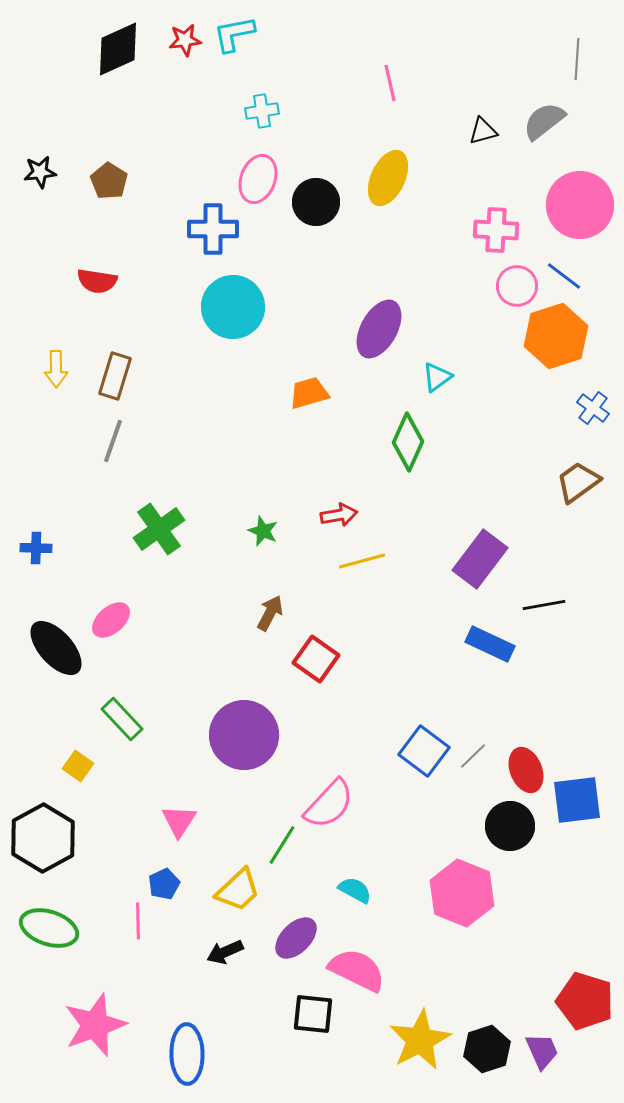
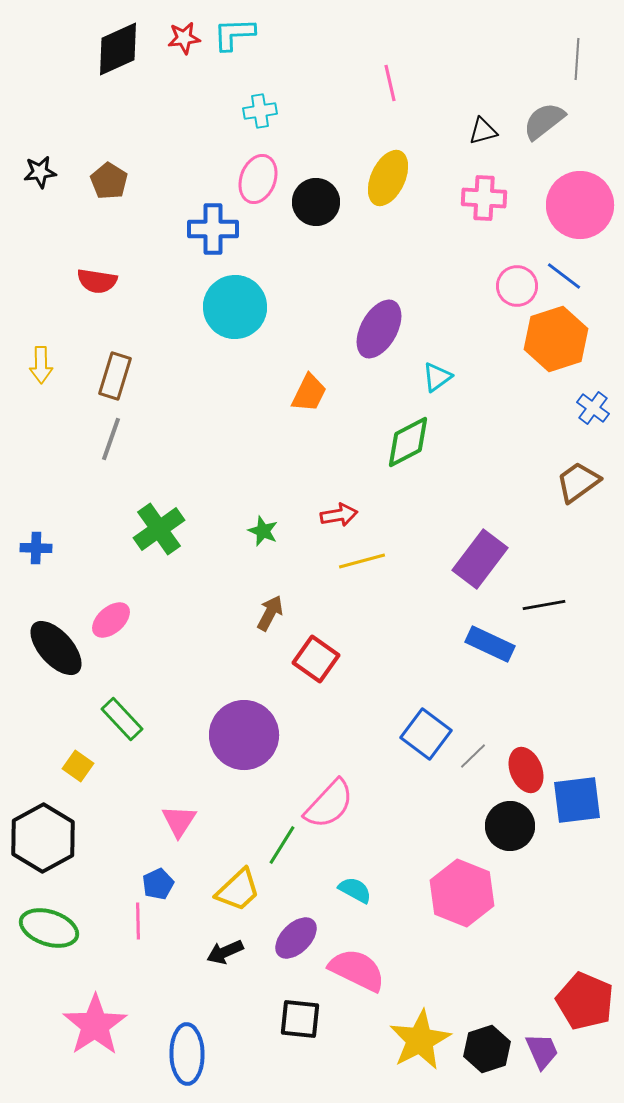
cyan L-shape at (234, 34): rotated 9 degrees clockwise
red star at (185, 40): moved 1 px left, 2 px up
cyan cross at (262, 111): moved 2 px left
pink cross at (496, 230): moved 12 px left, 32 px up
cyan circle at (233, 307): moved 2 px right
orange hexagon at (556, 336): moved 3 px down
yellow arrow at (56, 369): moved 15 px left, 4 px up
orange trapezoid at (309, 393): rotated 132 degrees clockwise
gray line at (113, 441): moved 2 px left, 2 px up
green diamond at (408, 442): rotated 38 degrees clockwise
blue square at (424, 751): moved 2 px right, 17 px up
blue pentagon at (164, 884): moved 6 px left
red pentagon at (585, 1001): rotated 6 degrees clockwise
black square at (313, 1014): moved 13 px left, 5 px down
pink star at (95, 1025): rotated 14 degrees counterclockwise
